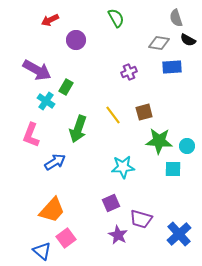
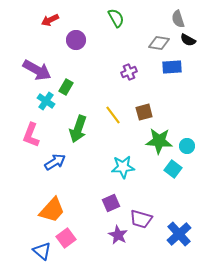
gray semicircle: moved 2 px right, 1 px down
cyan square: rotated 36 degrees clockwise
